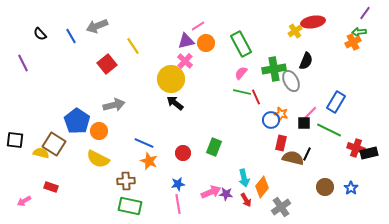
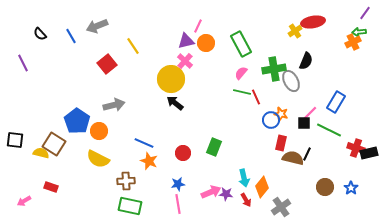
pink line at (198, 26): rotated 32 degrees counterclockwise
